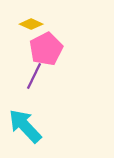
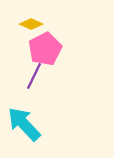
pink pentagon: moved 1 px left
cyan arrow: moved 1 px left, 2 px up
